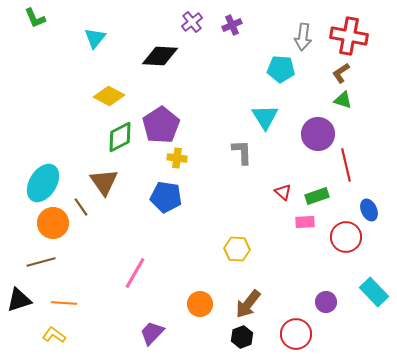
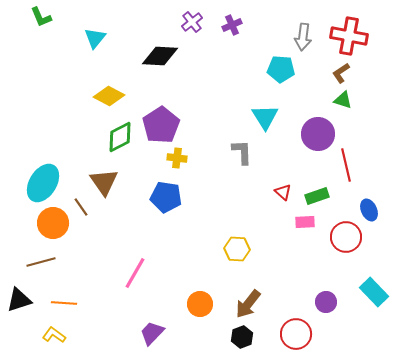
green L-shape at (35, 18): moved 6 px right, 1 px up
